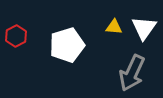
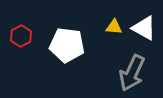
white triangle: rotated 36 degrees counterclockwise
red hexagon: moved 5 px right
white pentagon: rotated 24 degrees clockwise
